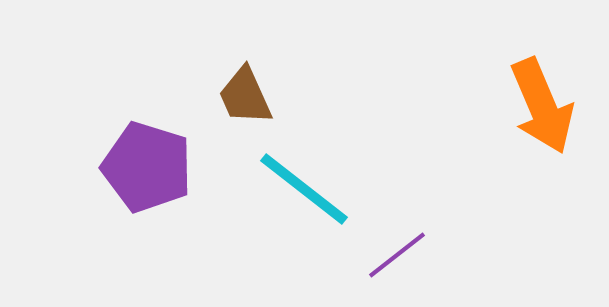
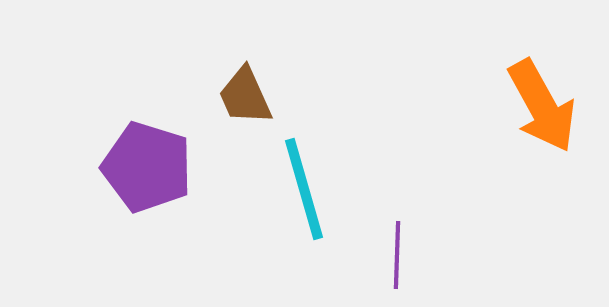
orange arrow: rotated 6 degrees counterclockwise
cyan line: rotated 36 degrees clockwise
purple line: rotated 50 degrees counterclockwise
